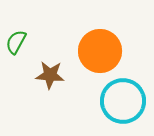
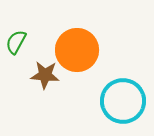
orange circle: moved 23 px left, 1 px up
brown star: moved 5 px left
